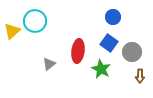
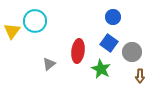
yellow triangle: rotated 12 degrees counterclockwise
